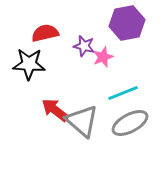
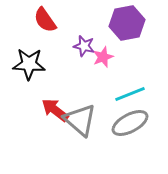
red semicircle: moved 13 px up; rotated 112 degrees counterclockwise
cyan line: moved 7 px right, 1 px down
gray triangle: moved 2 px left, 1 px up
